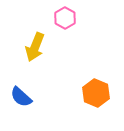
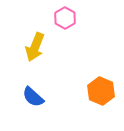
orange hexagon: moved 5 px right, 2 px up
blue semicircle: moved 12 px right
